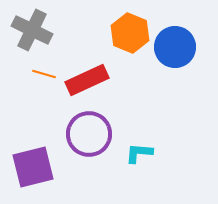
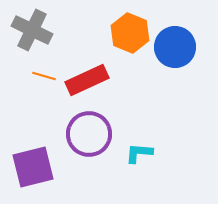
orange line: moved 2 px down
